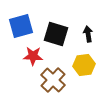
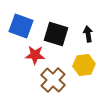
blue square: rotated 35 degrees clockwise
red star: moved 2 px right, 1 px up
